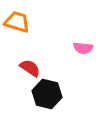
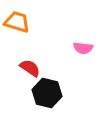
black hexagon: moved 1 px up
